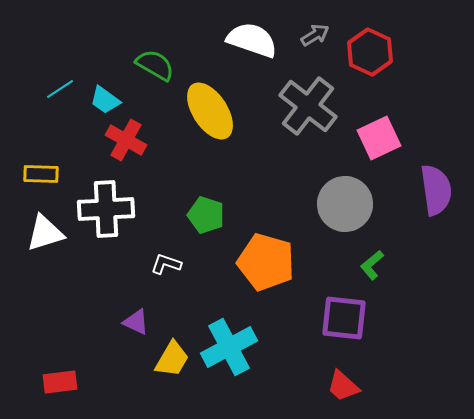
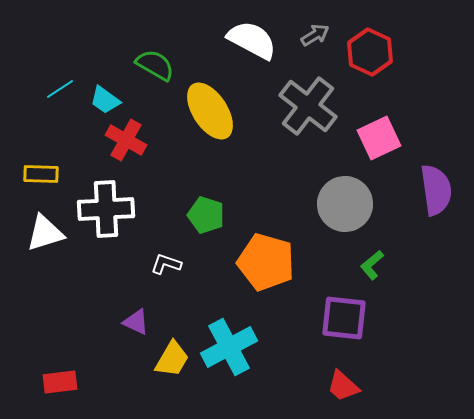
white semicircle: rotated 9 degrees clockwise
